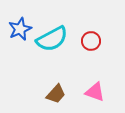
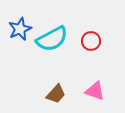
pink triangle: moved 1 px up
